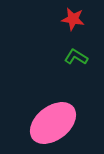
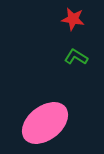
pink ellipse: moved 8 px left
